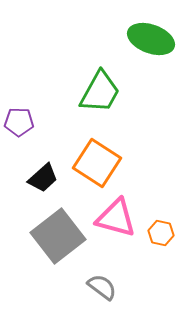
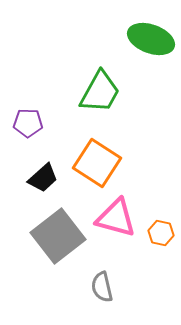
purple pentagon: moved 9 px right, 1 px down
gray semicircle: rotated 140 degrees counterclockwise
